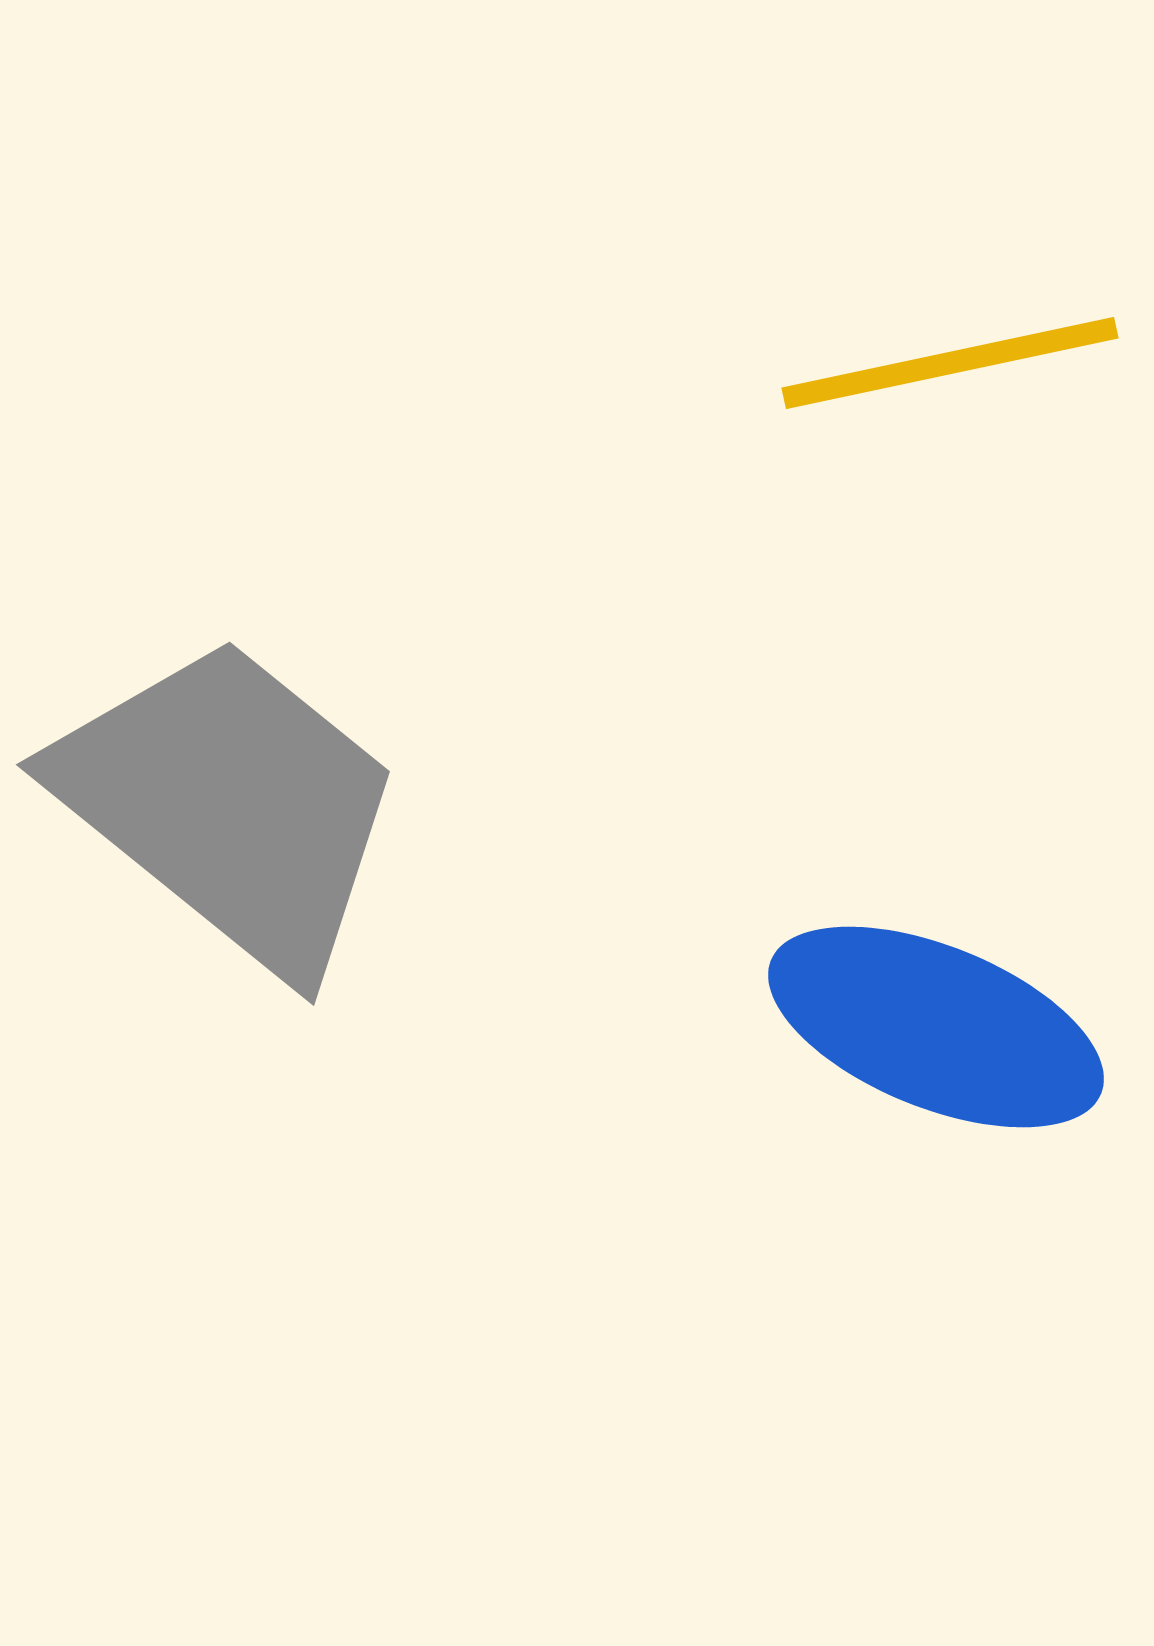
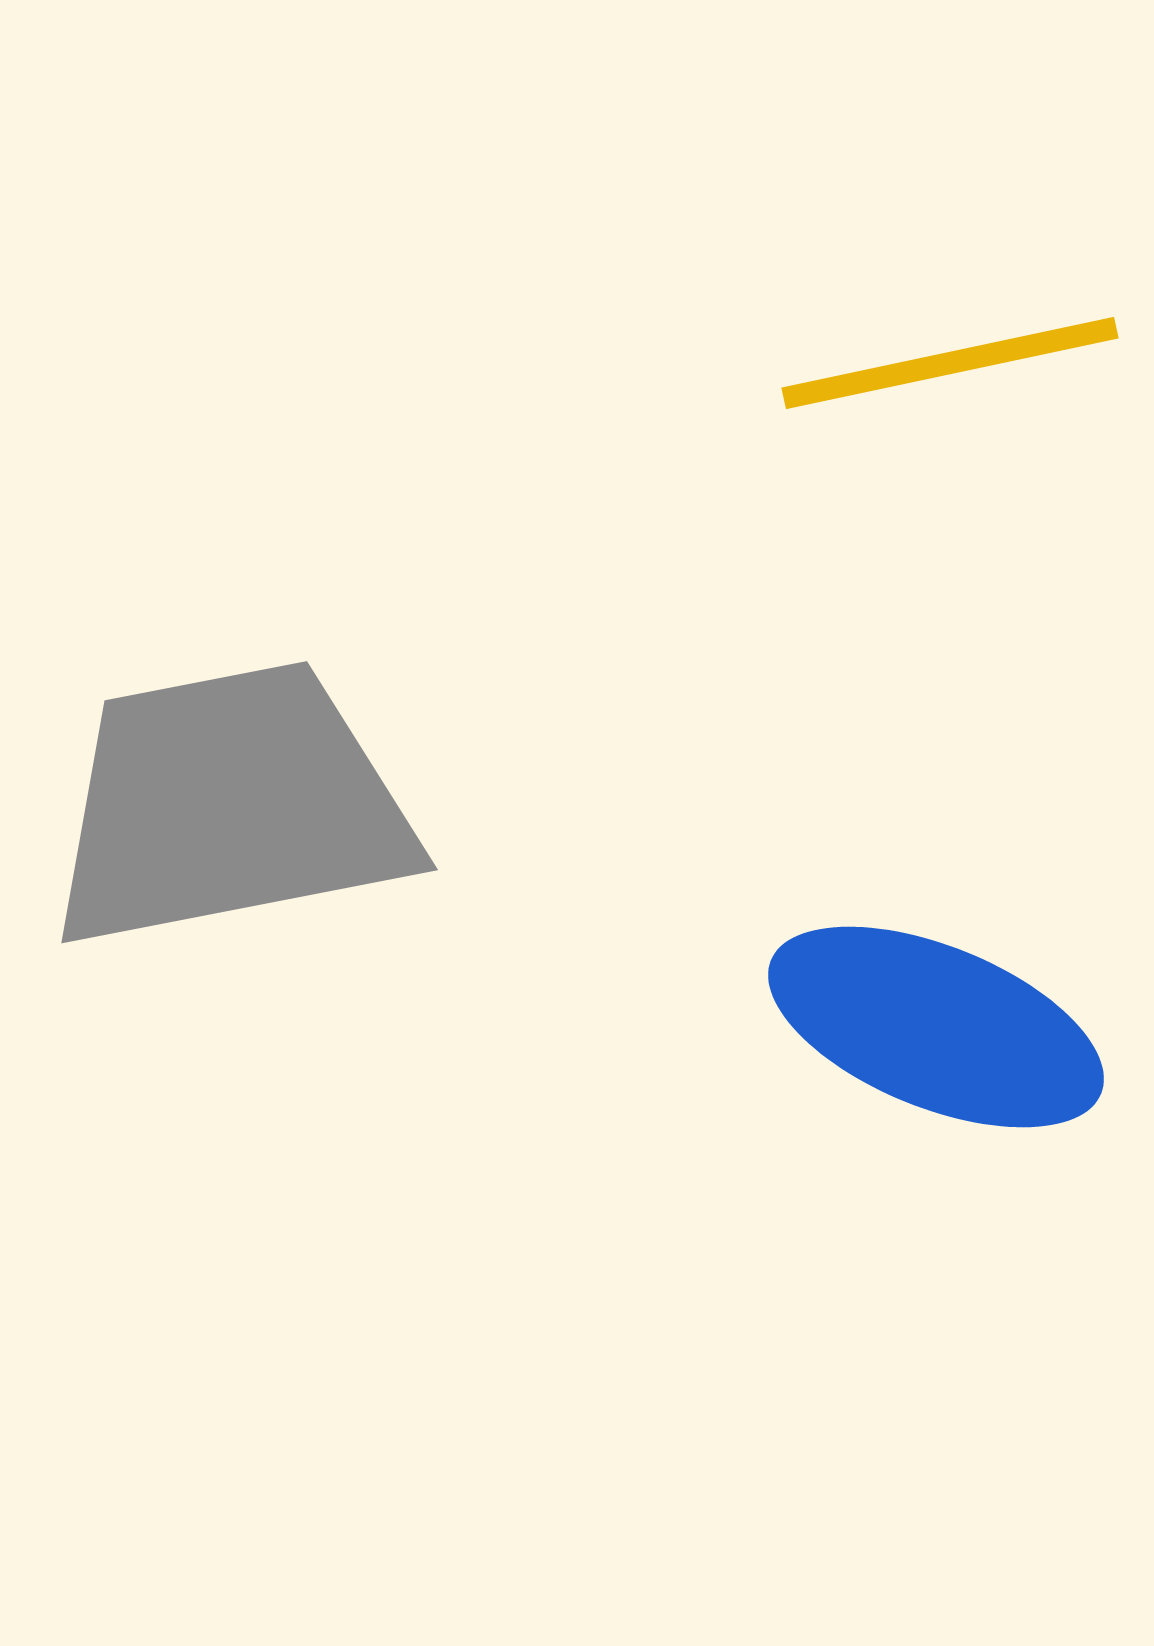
gray trapezoid: rotated 50 degrees counterclockwise
